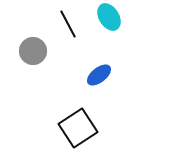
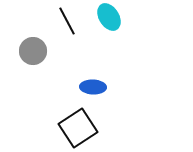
black line: moved 1 px left, 3 px up
blue ellipse: moved 6 px left, 12 px down; rotated 40 degrees clockwise
